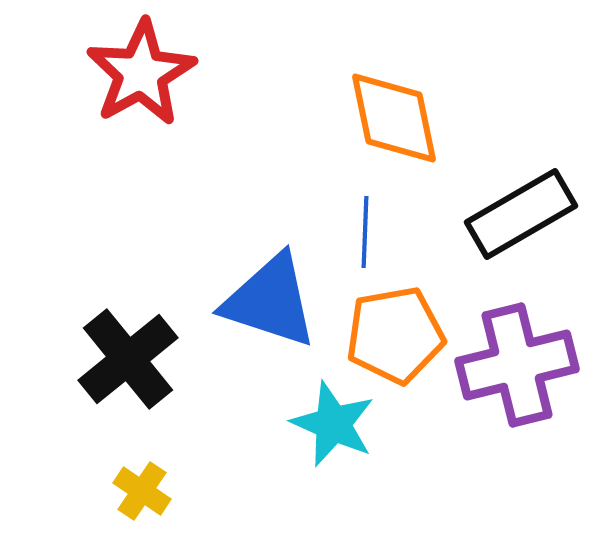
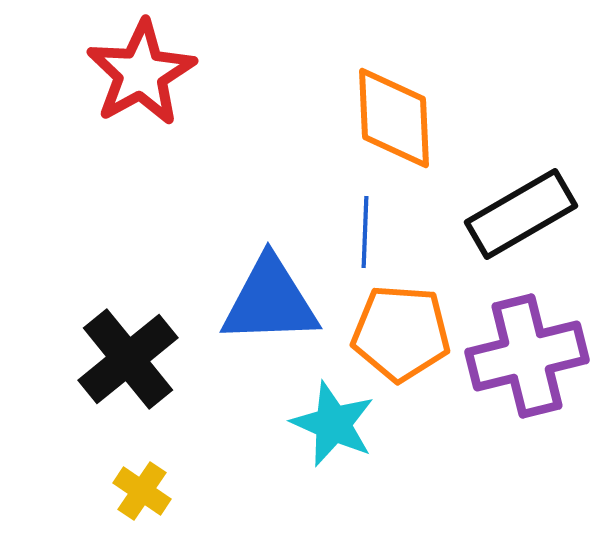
orange diamond: rotated 9 degrees clockwise
blue triangle: rotated 20 degrees counterclockwise
orange pentagon: moved 6 px right, 2 px up; rotated 14 degrees clockwise
purple cross: moved 10 px right, 9 px up
